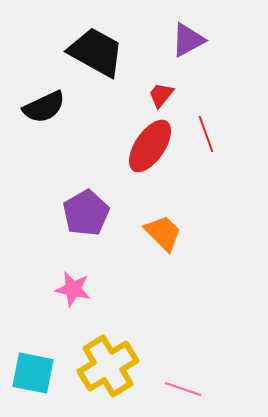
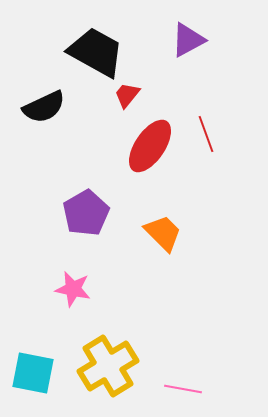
red trapezoid: moved 34 px left
pink line: rotated 9 degrees counterclockwise
